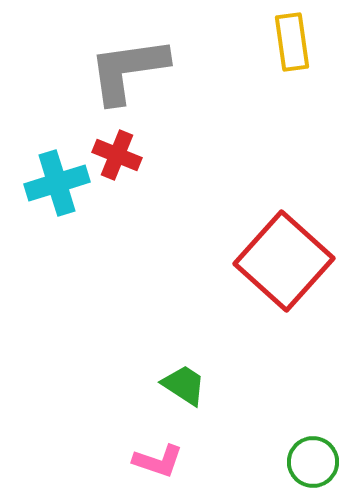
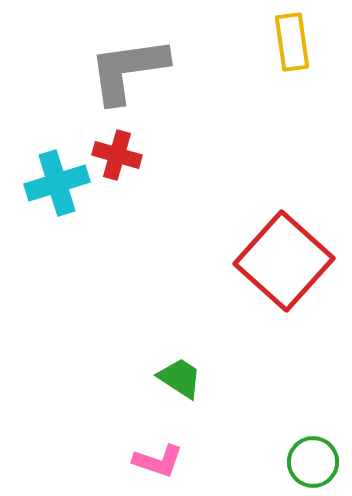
red cross: rotated 6 degrees counterclockwise
green trapezoid: moved 4 px left, 7 px up
